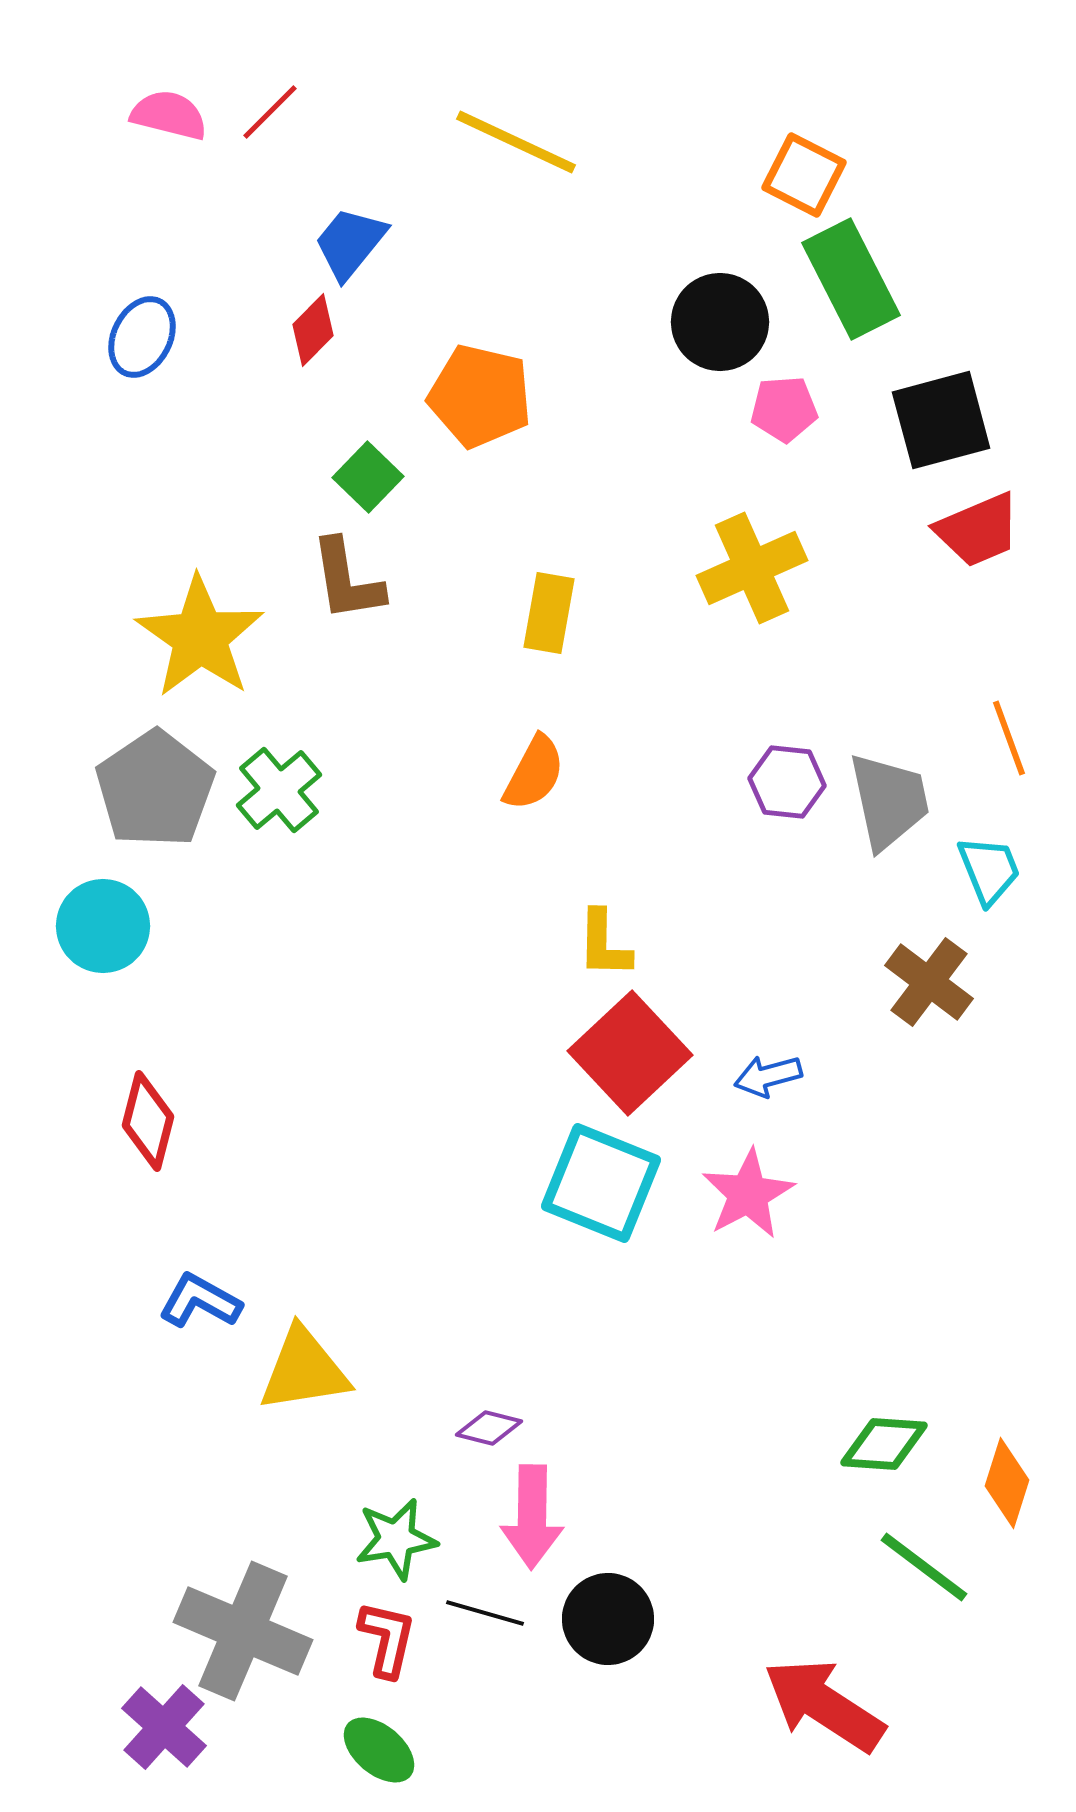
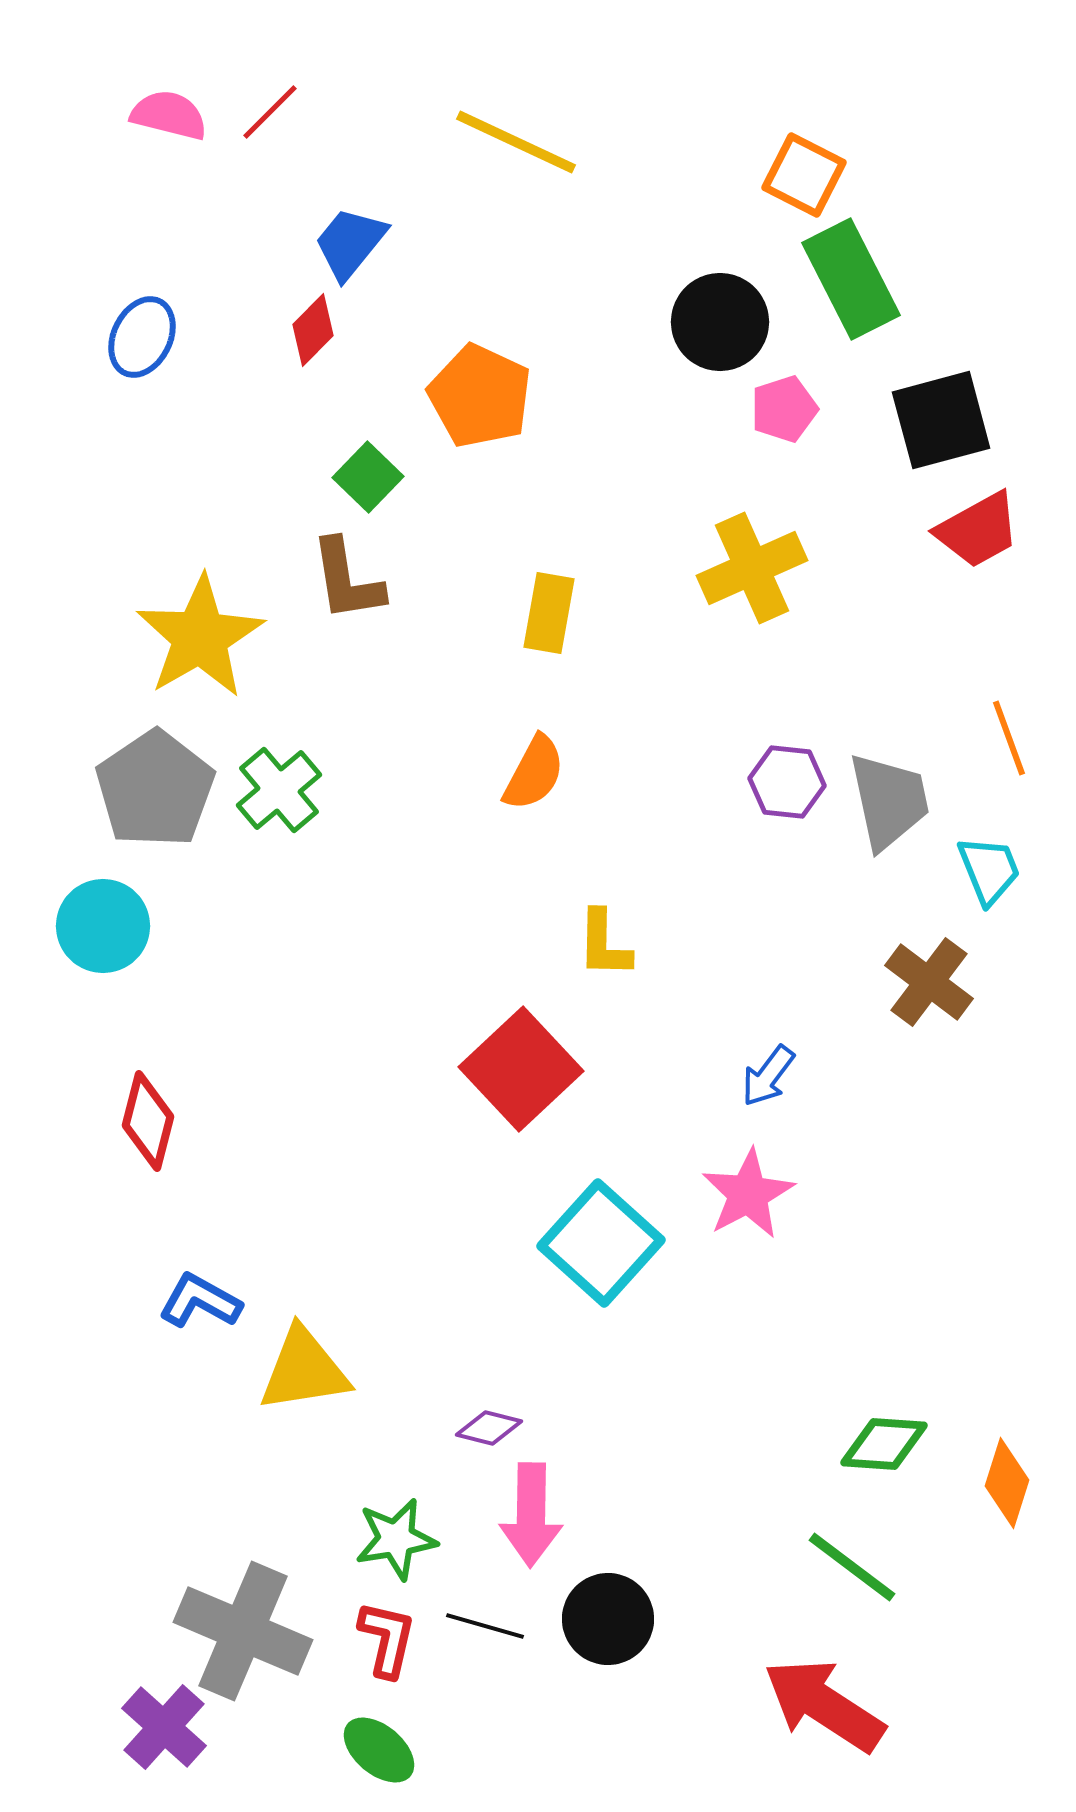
orange pentagon at (480, 396): rotated 12 degrees clockwise
pink pentagon at (784, 409): rotated 14 degrees counterclockwise
red trapezoid at (978, 530): rotated 6 degrees counterclockwise
yellow star at (200, 637): rotated 7 degrees clockwise
red square at (630, 1053): moved 109 px left, 16 px down
blue arrow at (768, 1076): rotated 38 degrees counterclockwise
cyan square at (601, 1183): moved 60 px down; rotated 20 degrees clockwise
pink arrow at (532, 1517): moved 1 px left, 2 px up
green line at (924, 1567): moved 72 px left
black line at (485, 1613): moved 13 px down
